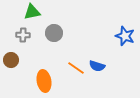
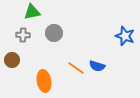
brown circle: moved 1 px right
